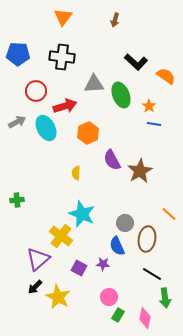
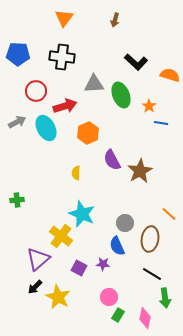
orange triangle: moved 1 px right, 1 px down
orange semicircle: moved 4 px right, 1 px up; rotated 18 degrees counterclockwise
blue line: moved 7 px right, 1 px up
brown ellipse: moved 3 px right
